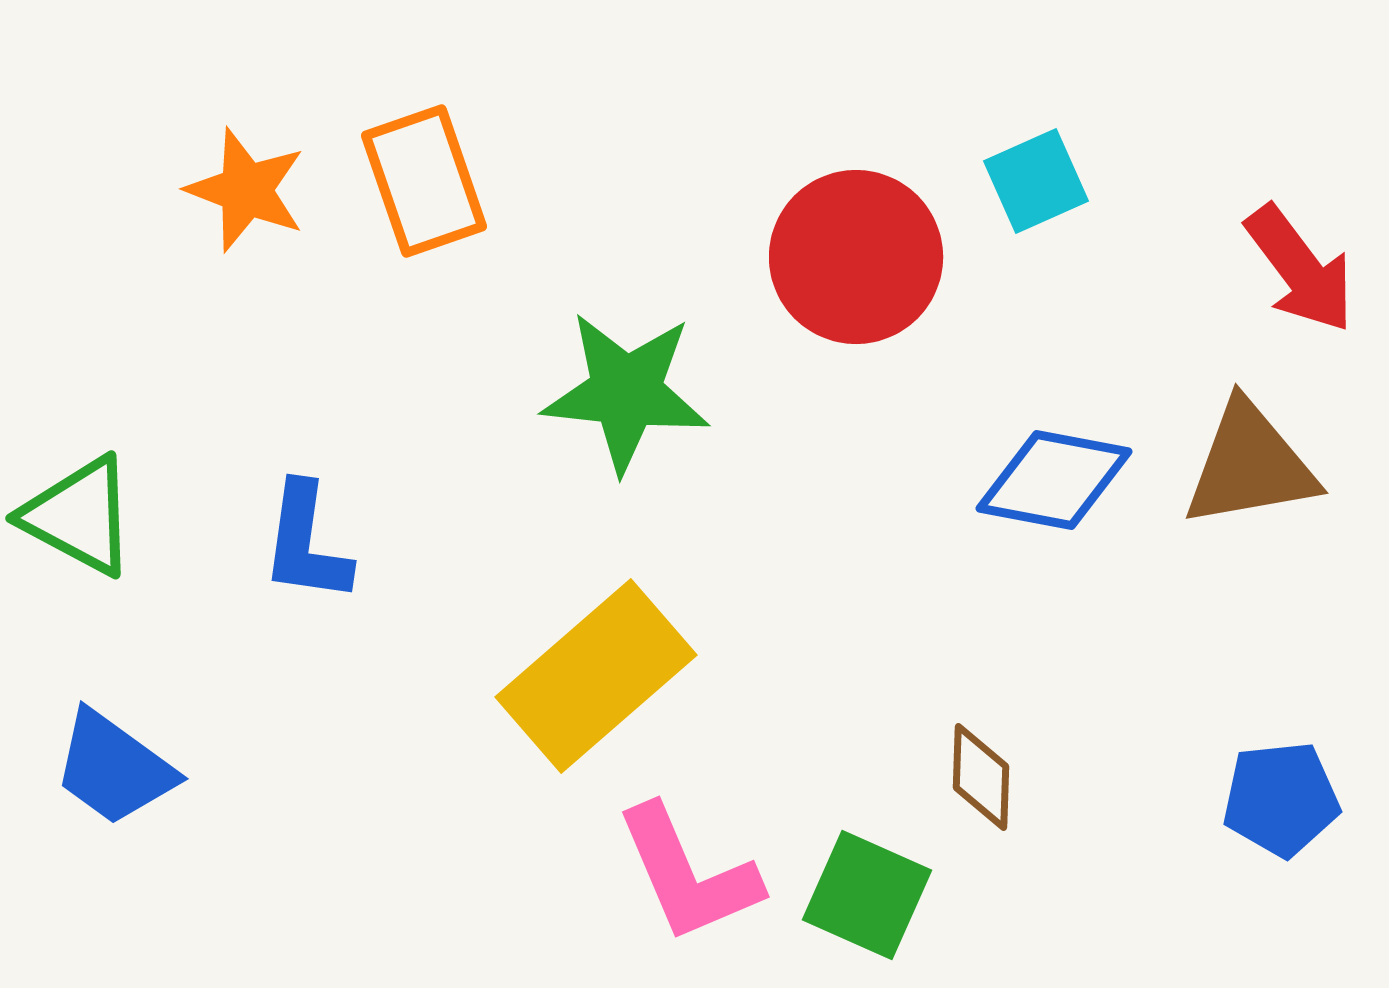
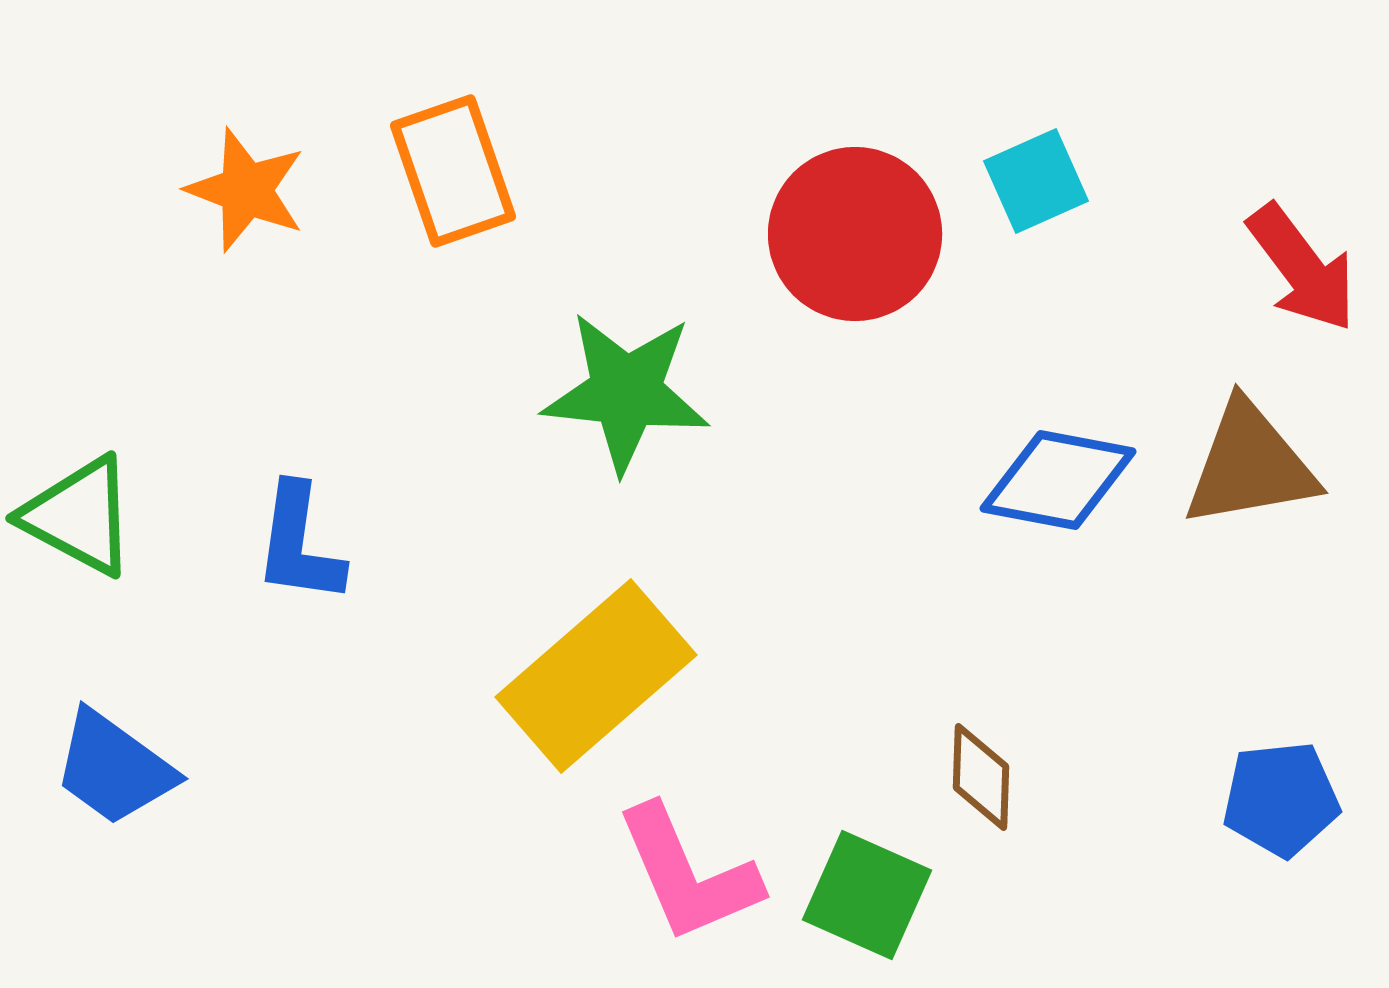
orange rectangle: moved 29 px right, 10 px up
red circle: moved 1 px left, 23 px up
red arrow: moved 2 px right, 1 px up
blue diamond: moved 4 px right
blue L-shape: moved 7 px left, 1 px down
